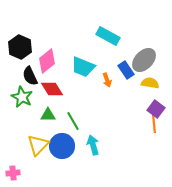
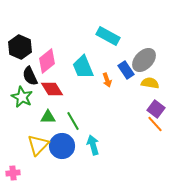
cyan trapezoid: rotated 45 degrees clockwise
green triangle: moved 2 px down
orange line: moved 1 px right; rotated 36 degrees counterclockwise
